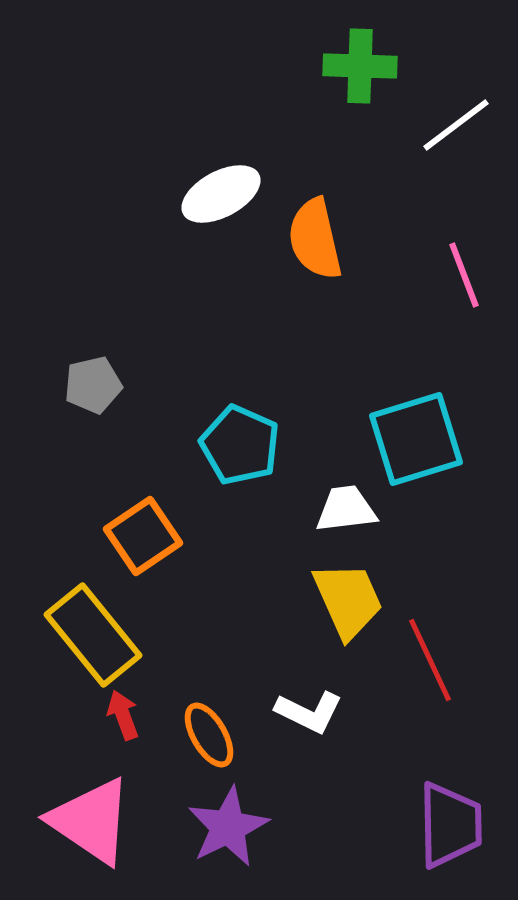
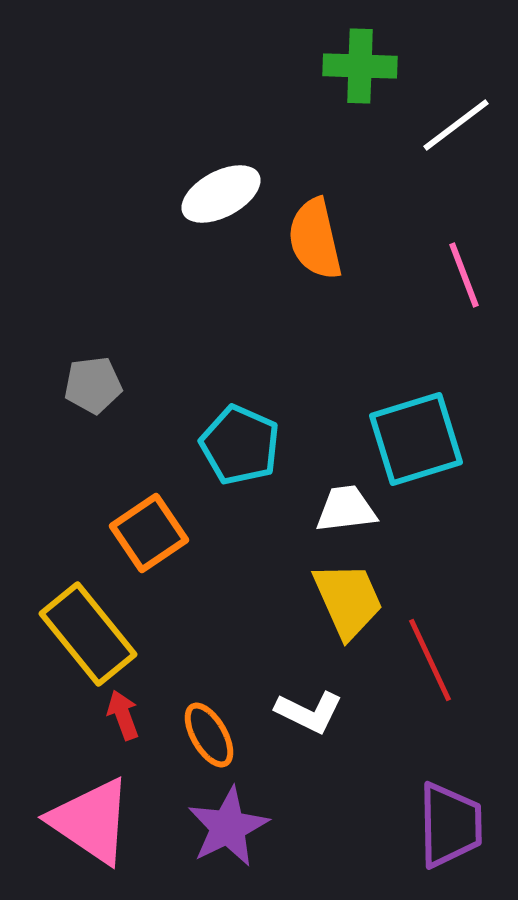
gray pentagon: rotated 6 degrees clockwise
orange square: moved 6 px right, 3 px up
yellow rectangle: moved 5 px left, 1 px up
